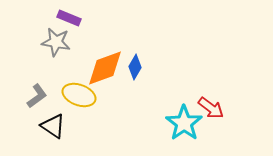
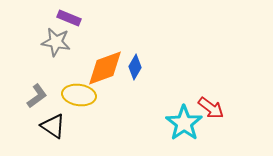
yellow ellipse: rotated 12 degrees counterclockwise
